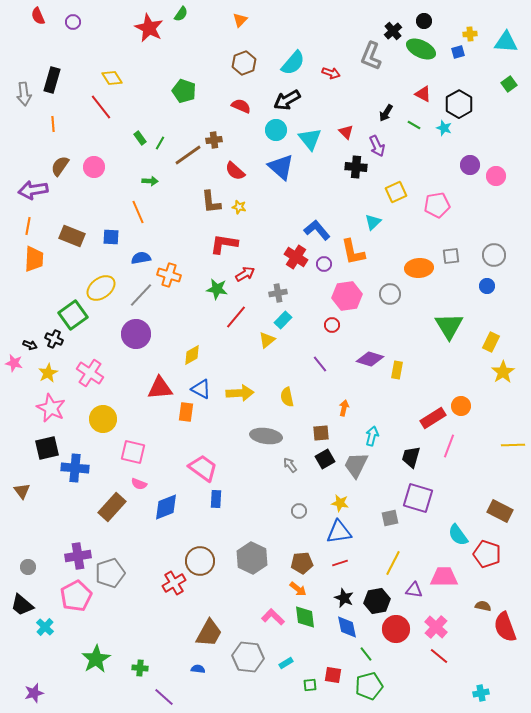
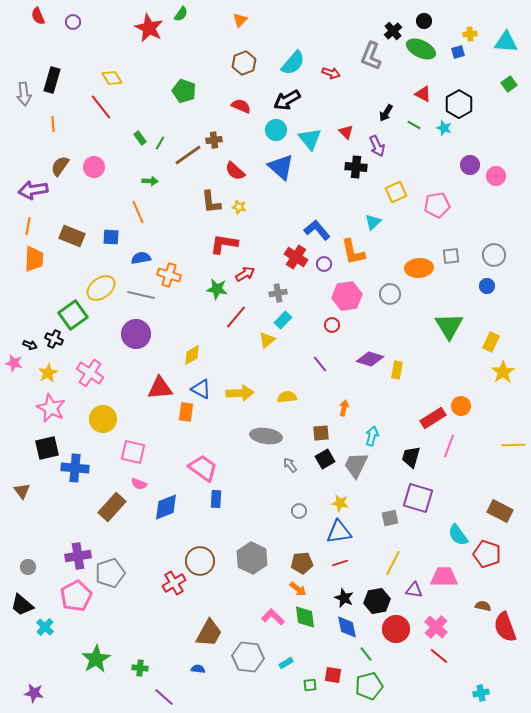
gray line at (141, 295): rotated 60 degrees clockwise
yellow semicircle at (287, 397): rotated 96 degrees clockwise
purple star at (34, 693): rotated 24 degrees clockwise
